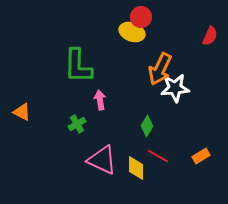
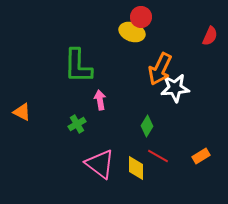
pink triangle: moved 2 px left, 4 px down; rotated 12 degrees clockwise
